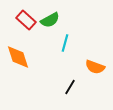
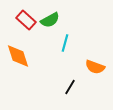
orange diamond: moved 1 px up
